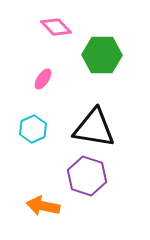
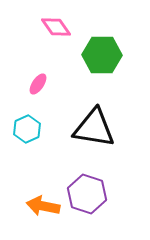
pink diamond: rotated 8 degrees clockwise
pink ellipse: moved 5 px left, 5 px down
cyan hexagon: moved 6 px left
purple hexagon: moved 18 px down
